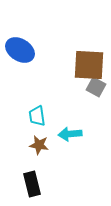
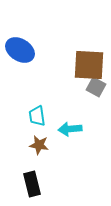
cyan arrow: moved 5 px up
